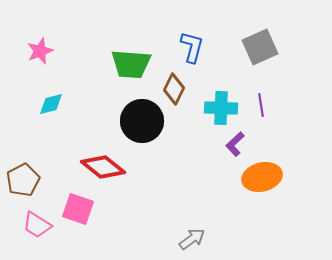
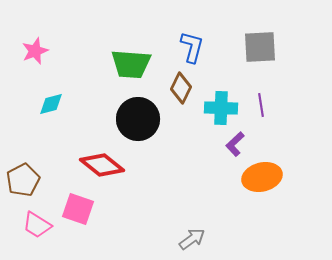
gray square: rotated 21 degrees clockwise
pink star: moved 5 px left
brown diamond: moved 7 px right, 1 px up
black circle: moved 4 px left, 2 px up
red diamond: moved 1 px left, 2 px up
